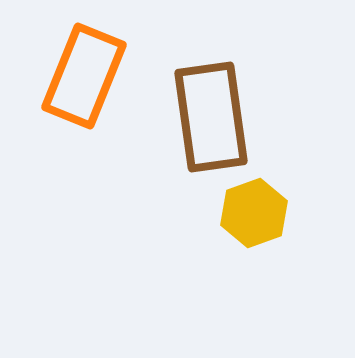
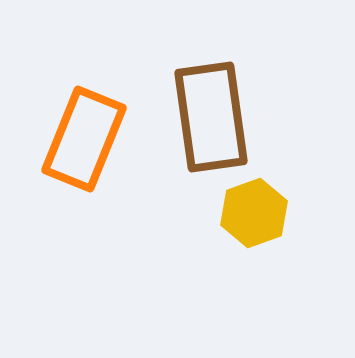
orange rectangle: moved 63 px down
